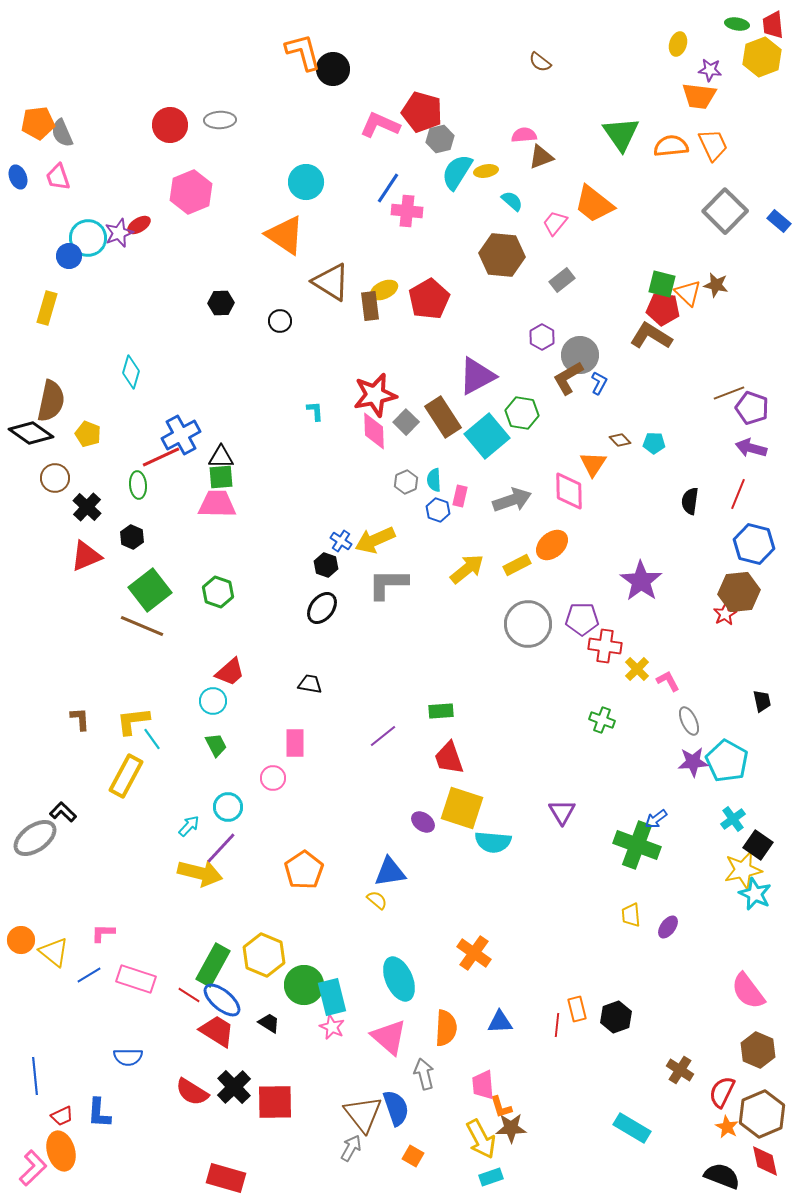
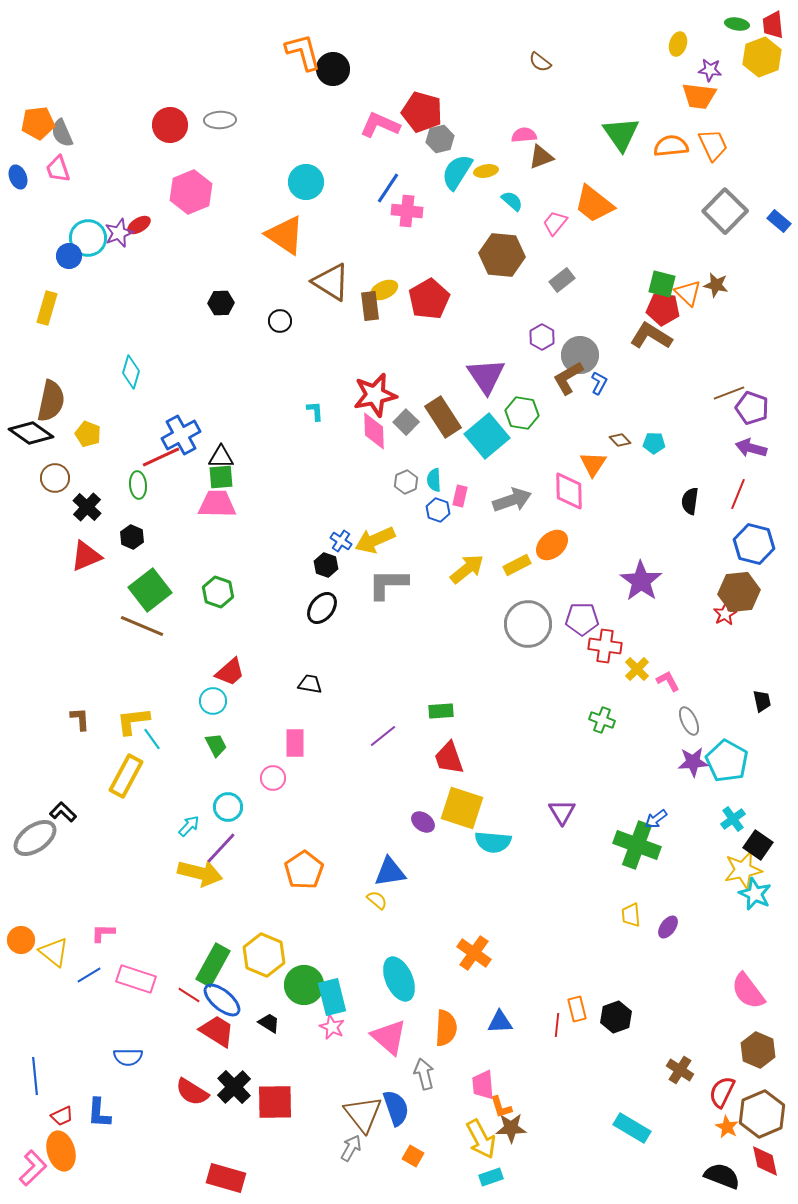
pink trapezoid at (58, 177): moved 8 px up
purple triangle at (477, 376): moved 9 px right; rotated 36 degrees counterclockwise
